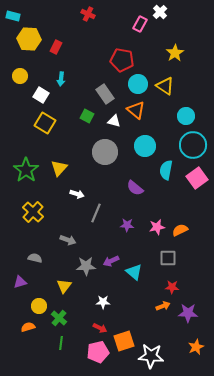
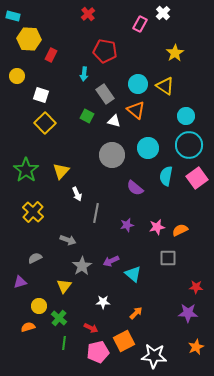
white cross at (160, 12): moved 3 px right, 1 px down
red cross at (88, 14): rotated 24 degrees clockwise
red rectangle at (56, 47): moved 5 px left, 8 px down
red pentagon at (122, 60): moved 17 px left, 9 px up
yellow circle at (20, 76): moved 3 px left
cyan arrow at (61, 79): moved 23 px right, 5 px up
white square at (41, 95): rotated 14 degrees counterclockwise
yellow square at (45, 123): rotated 15 degrees clockwise
cyan circle at (193, 145): moved 4 px left
cyan circle at (145, 146): moved 3 px right, 2 px down
gray circle at (105, 152): moved 7 px right, 3 px down
yellow triangle at (59, 168): moved 2 px right, 3 px down
cyan semicircle at (166, 170): moved 6 px down
white arrow at (77, 194): rotated 48 degrees clockwise
gray line at (96, 213): rotated 12 degrees counterclockwise
purple star at (127, 225): rotated 16 degrees counterclockwise
gray semicircle at (35, 258): rotated 40 degrees counterclockwise
gray star at (86, 266): moved 4 px left; rotated 30 degrees counterclockwise
cyan triangle at (134, 272): moved 1 px left, 2 px down
red star at (172, 287): moved 24 px right
orange arrow at (163, 306): moved 27 px left, 7 px down; rotated 24 degrees counterclockwise
red arrow at (100, 328): moved 9 px left
orange square at (124, 341): rotated 10 degrees counterclockwise
green line at (61, 343): moved 3 px right
white star at (151, 356): moved 3 px right
